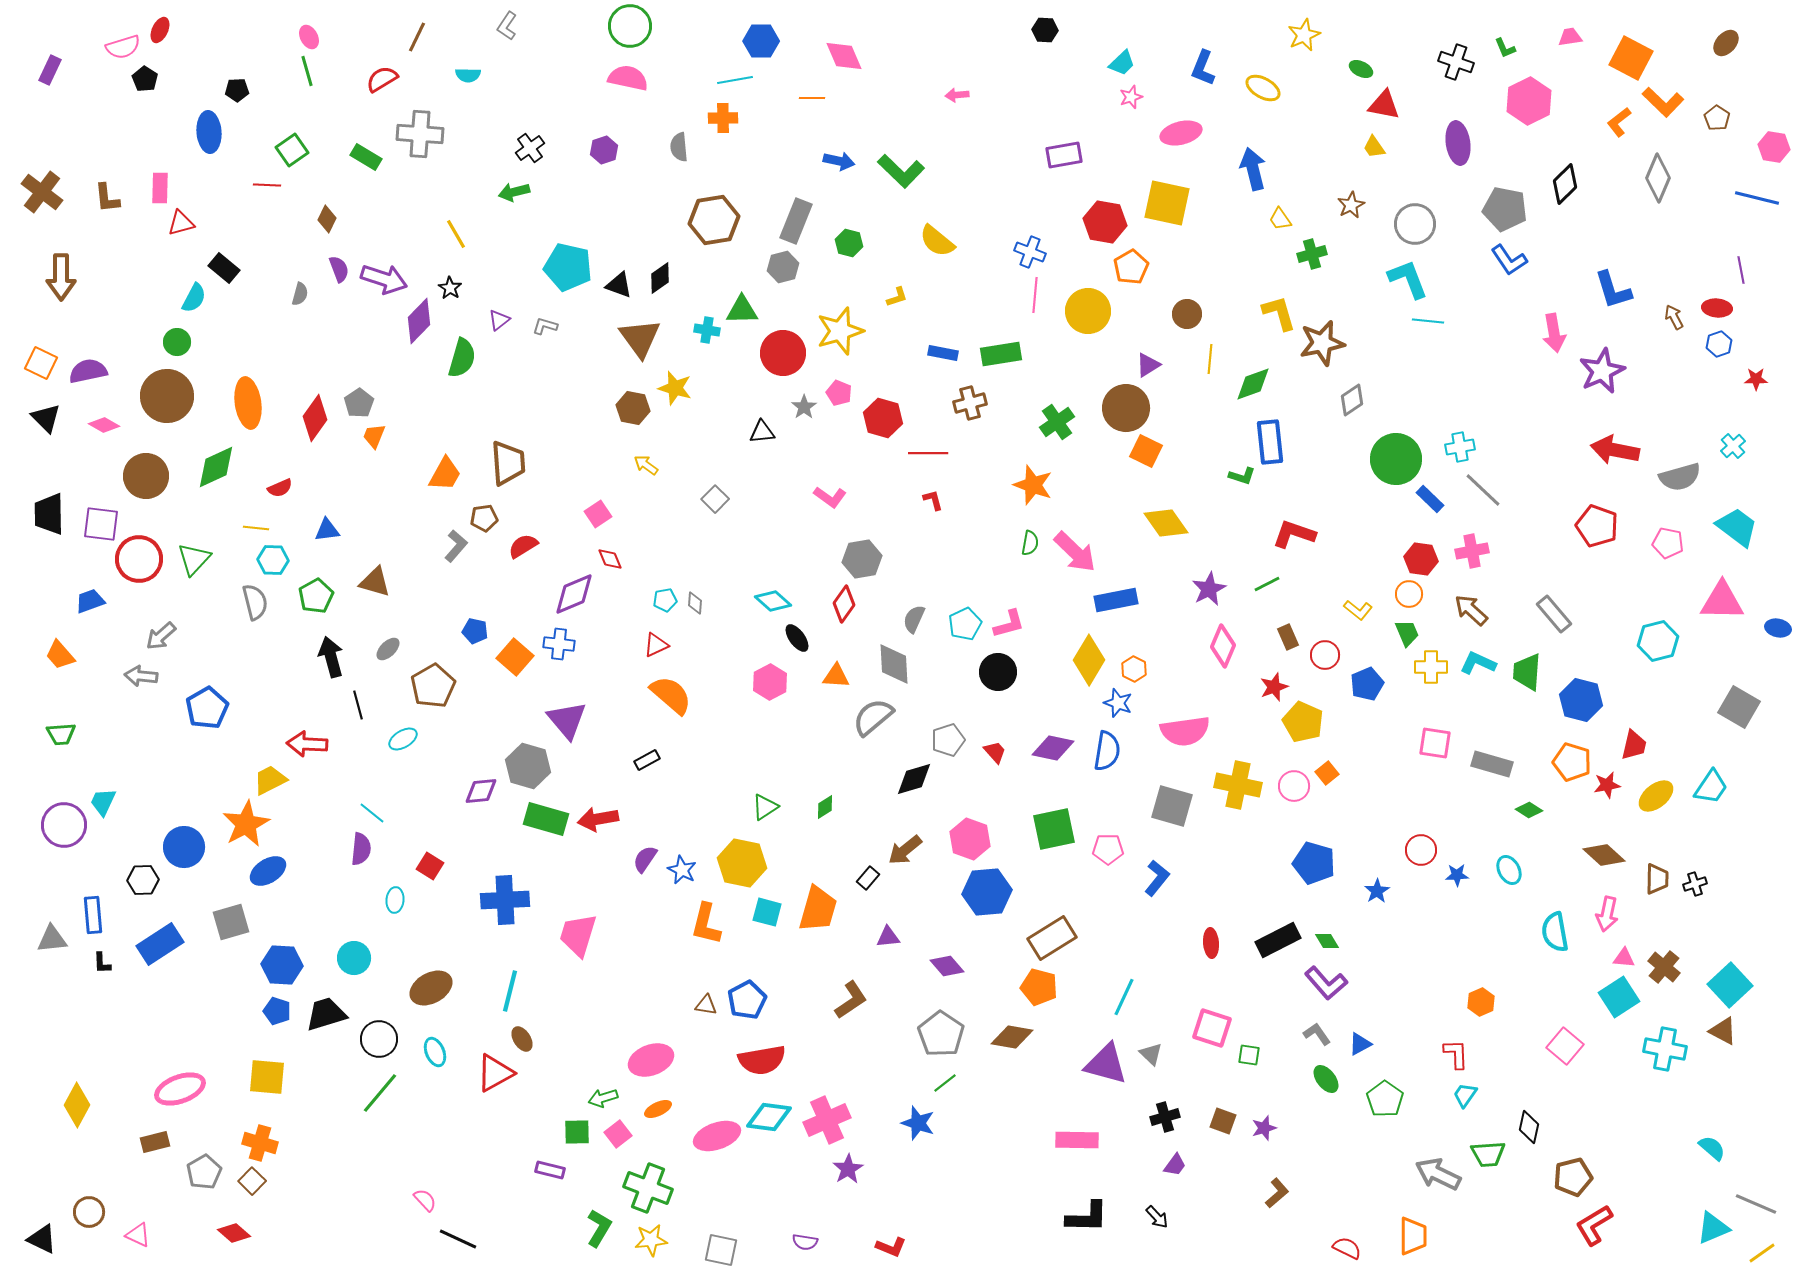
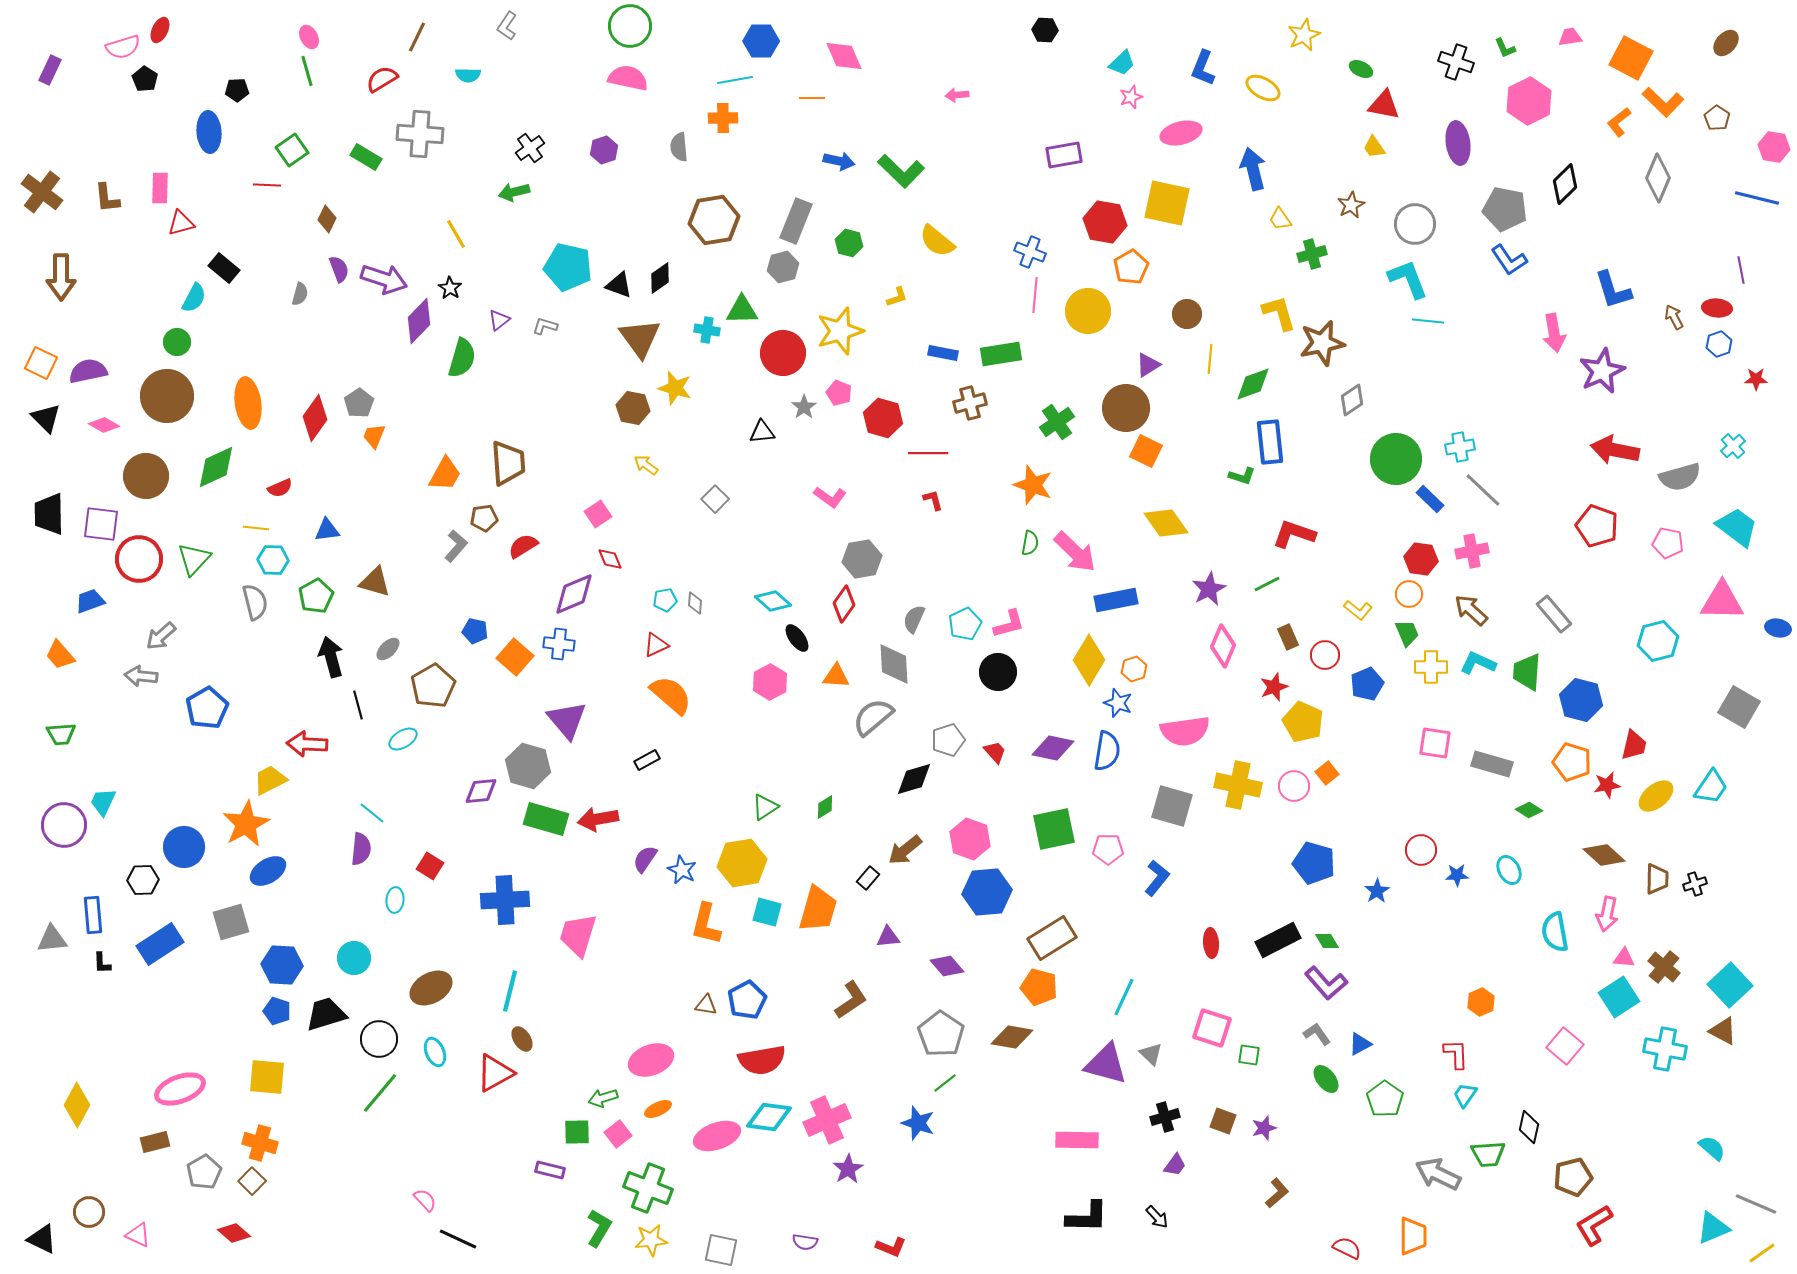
orange hexagon at (1134, 669): rotated 15 degrees clockwise
yellow hexagon at (742, 863): rotated 21 degrees counterclockwise
